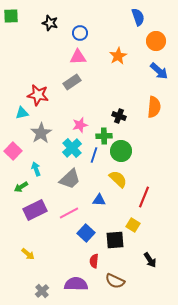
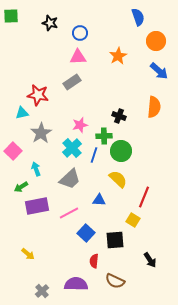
purple rectangle: moved 2 px right, 4 px up; rotated 15 degrees clockwise
yellow square: moved 5 px up
